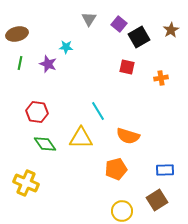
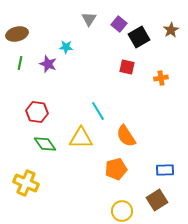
orange semicircle: moved 2 px left; rotated 40 degrees clockwise
